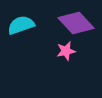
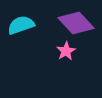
pink star: rotated 18 degrees counterclockwise
